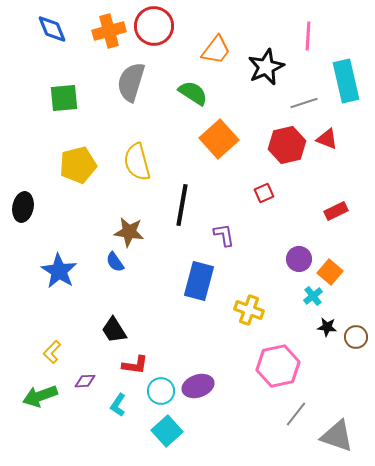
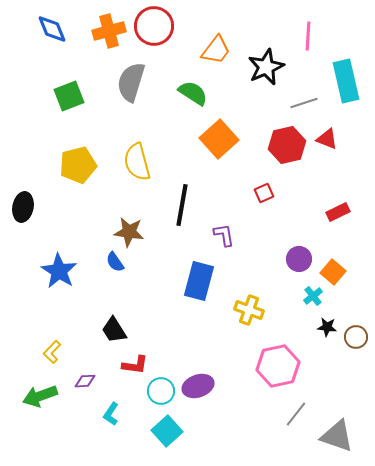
green square at (64, 98): moved 5 px right, 2 px up; rotated 16 degrees counterclockwise
red rectangle at (336, 211): moved 2 px right, 1 px down
orange square at (330, 272): moved 3 px right
cyan L-shape at (118, 405): moved 7 px left, 9 px down
